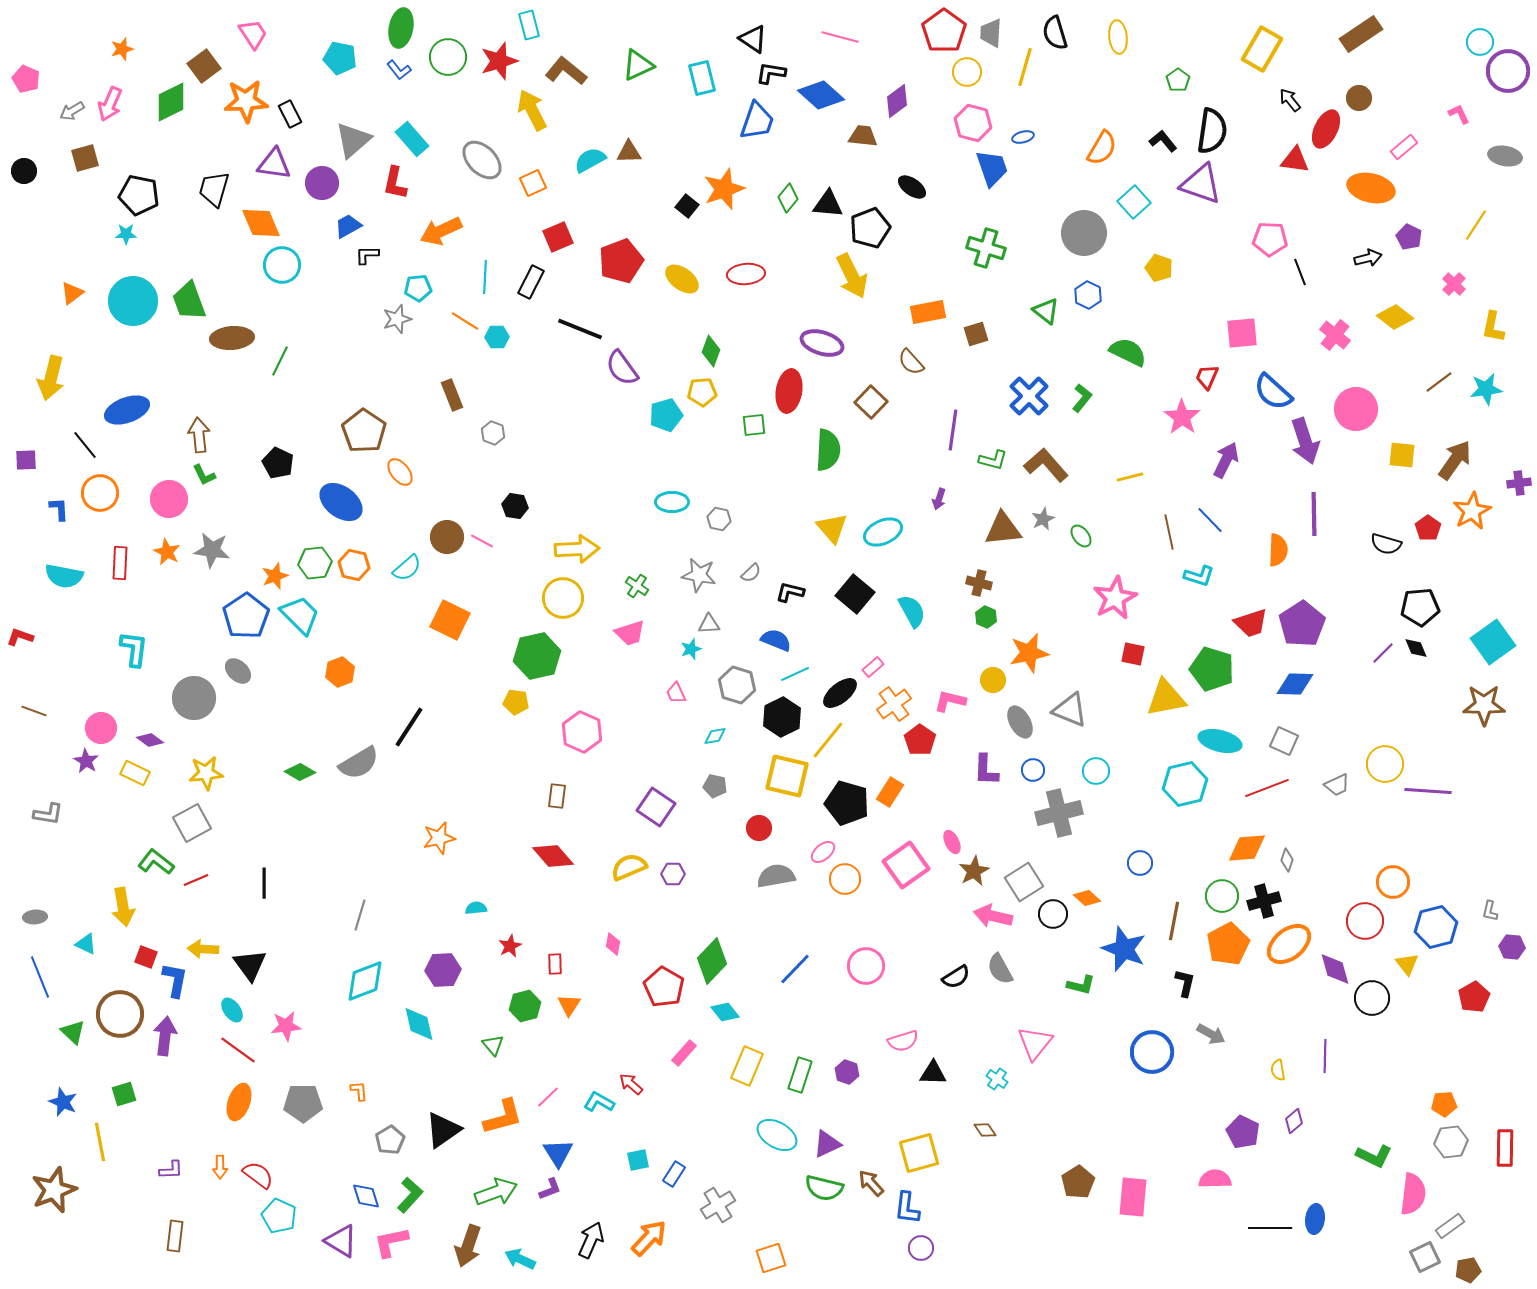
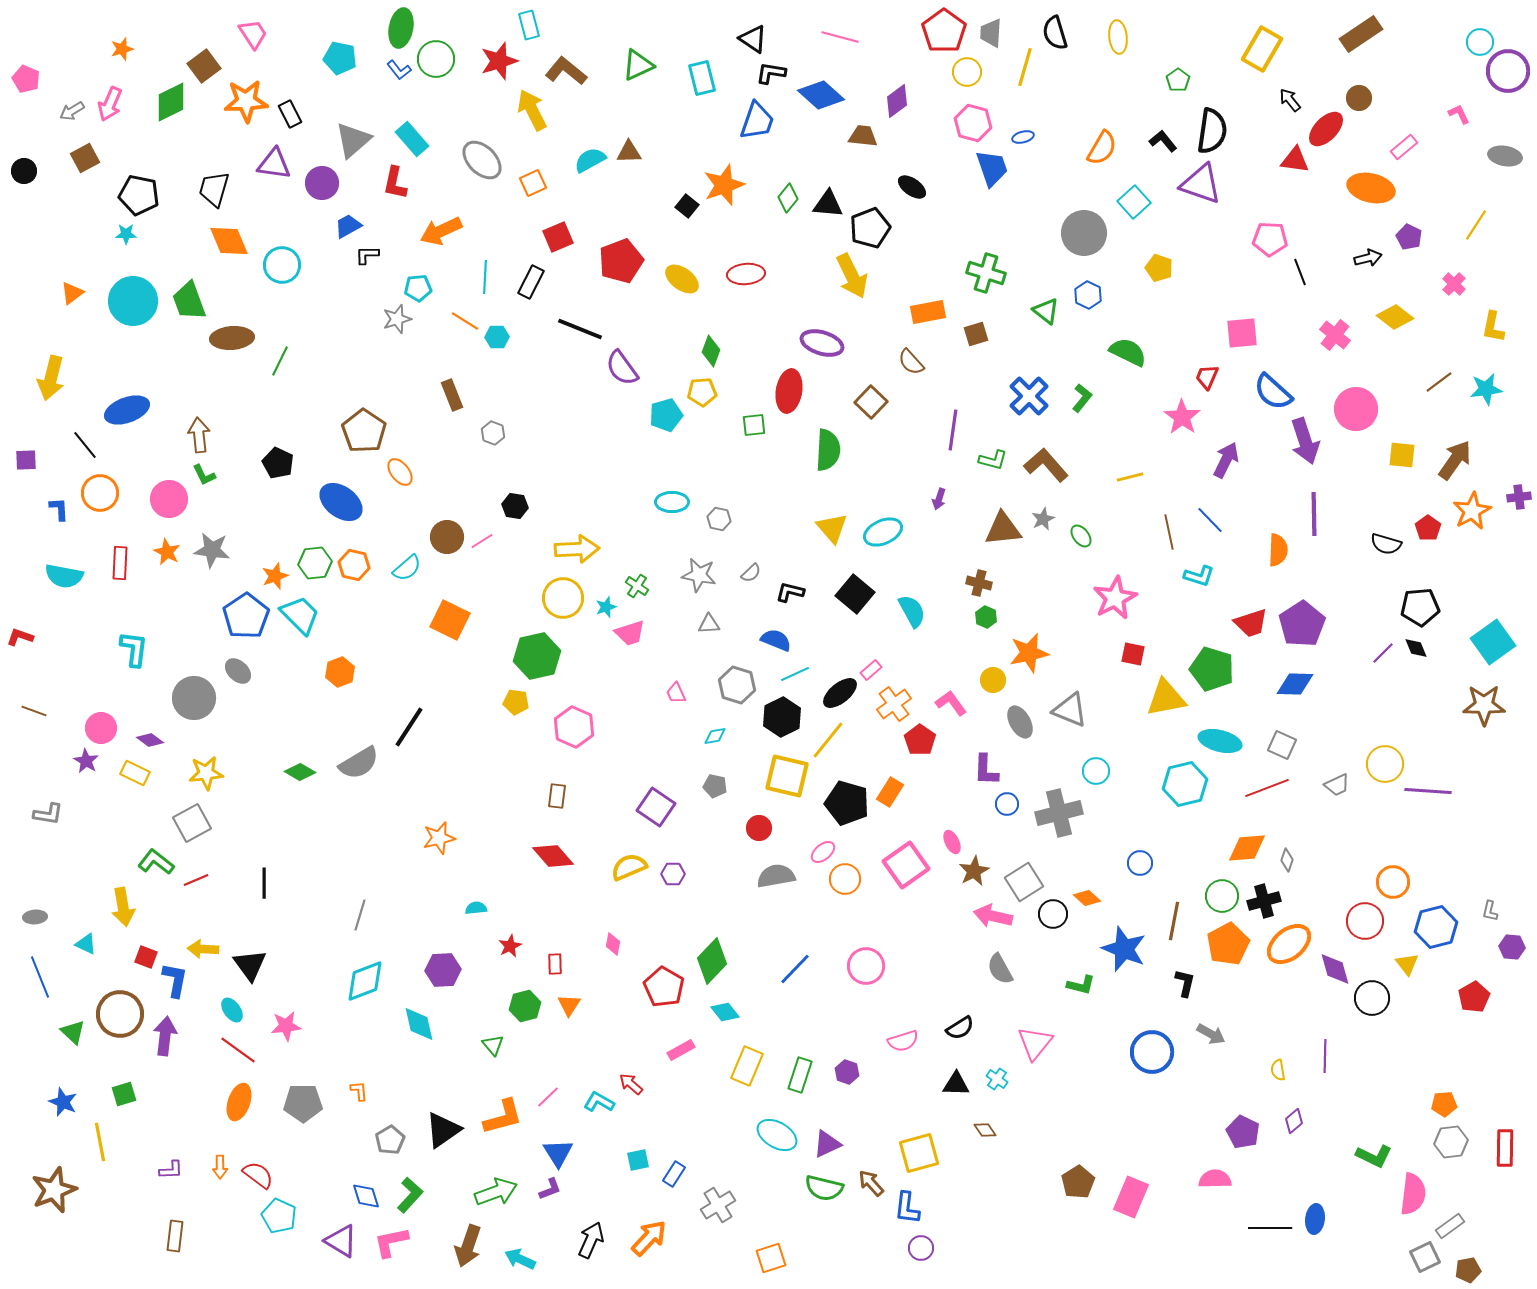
green circle at (448, 57): moved 12 px left, 2 px down
red ellipse at (1326, 129): rotated 18 degrees clockwise
brown square at (85, 158): rotated 12 degrees counterclockwise
orange star at (724, 189): moved 4 px up
orange diamond at (261, 223): moved 32 px left, 18 px down
green cross at (986, 248): moved 25 px down
purple cross at (1519, 483): moved 14 px down
pink line at (482, 541): rotated 60 degrees counterclockwise
cyan star at (691, 649): moved 85 px left, 42 px up
pink rectangle at (873, 667): moved 2 px left, 3 px down
pink L-shape at (950, 701): moved 1 px right, 2 px down; rotated 40 degrees clockwise
pink hexagon at (582, 732): moved 8 px left, 5 px up
gray square at (1284, 741): moved 2 px left, 4 px down
blue circle at (1033, 770): moved 26 px left, 34 px down
black semicircle at (956, 977): moved 4 px right, 51 px down
pink rectangle at (684, 1053): moved 3 px left, 3 px up; rotated 20 degrees clockwise
black triangle at (933, 1073): moved 23 px right, 11 px down
pink rectangle at (1133, 1197): moved 2 px left; rotated 18 degrees clockwise
